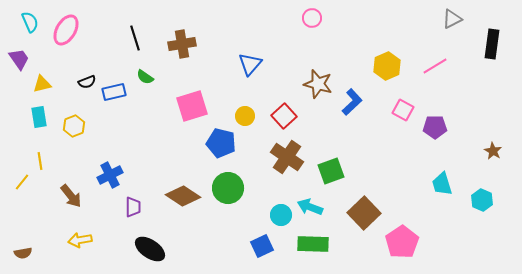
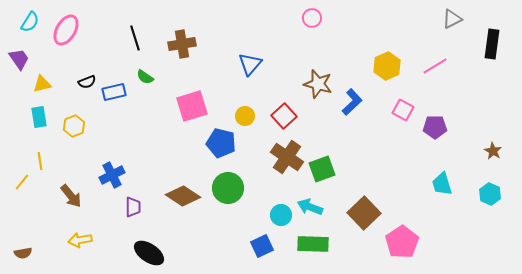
cyan semicircle at (30, 22): rotated 55 degrees clockwise
green square at (331, 171): moved 9 px left, 2 px up
blue cross at (110, 175): moved 2 px right
cyan hexagon at (482, 200): moved 8 px right, 6 px up
black ellipse at (150, 249): moved 1 px left, 4 px down
